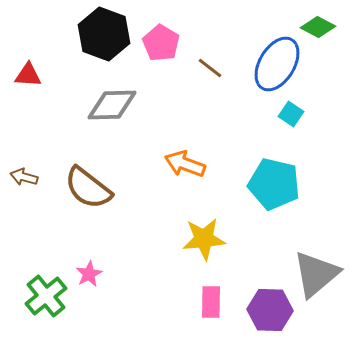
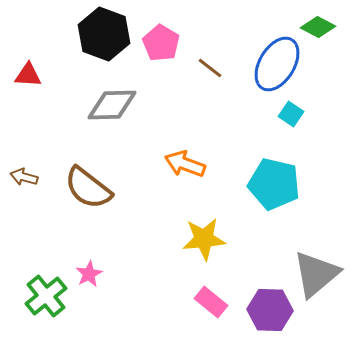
pink rectangle: rotated 52 degrees counterclockwise
